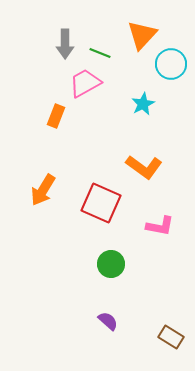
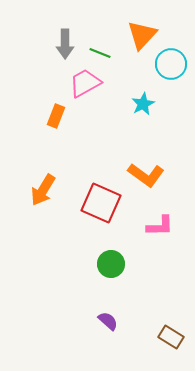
orange L-shape: moved 2 px right, 8 px down
pink L-shape: rotated 12 degrees counterclockwise
